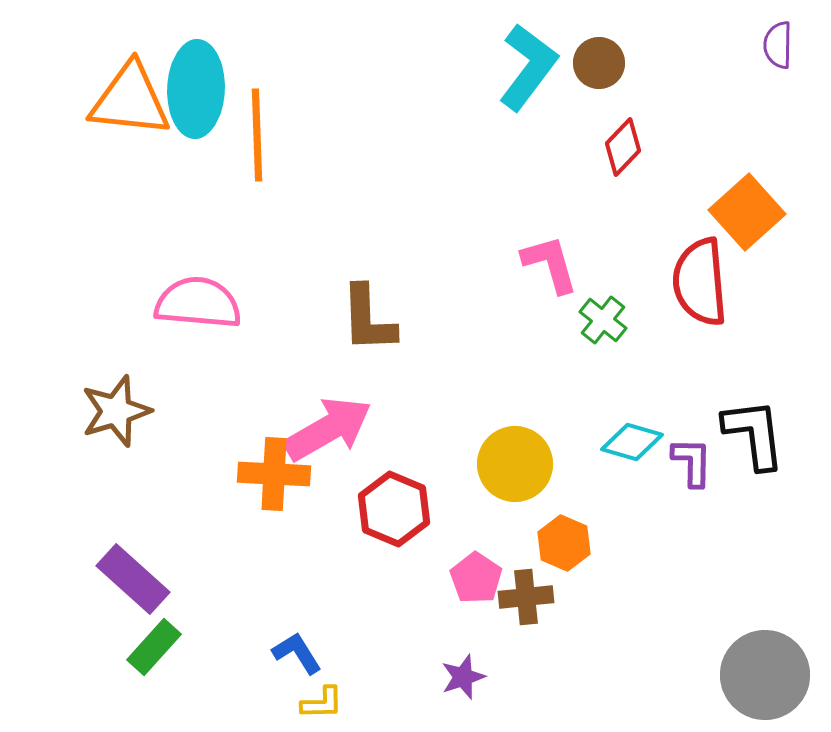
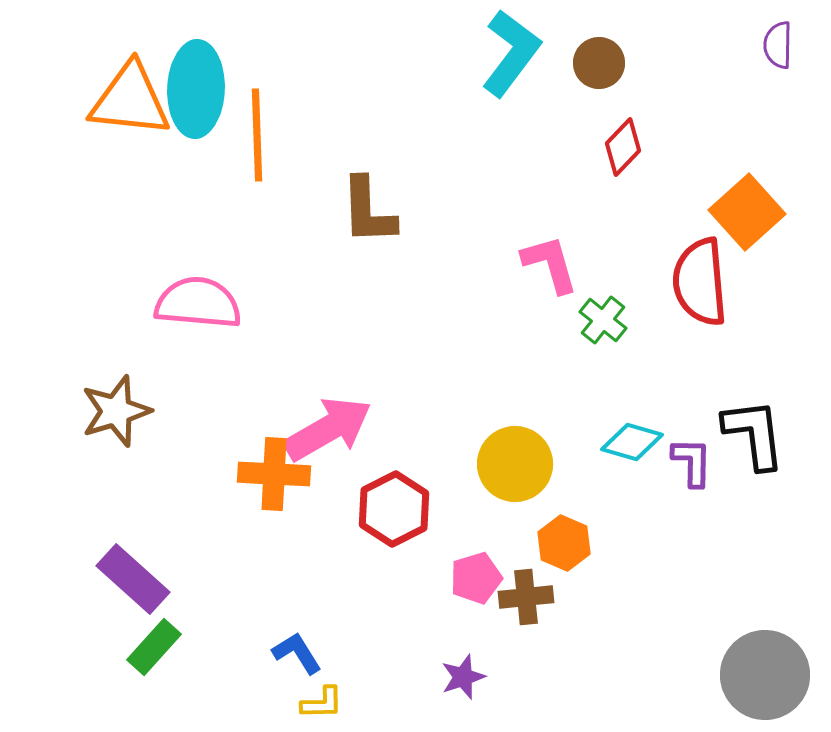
cyan L-shape: moved 17 px left, 14 px up
brown L-shape: moved 108 px up
red hexagon: rotated 10 degrees clockwise
pink pentagon: rotated 21 degrees clockwise
